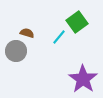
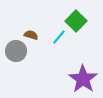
green square: moved 1 px left, 1 px up; rotated 10 degrees counterclockwise
brown semicircle: moved 4 px right, 2 px down
